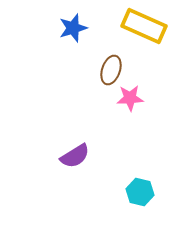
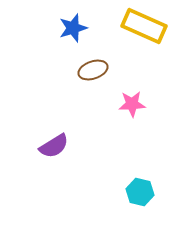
brown ellipse: moved 18 px left; rotated 52 degrees clockwise
pink star: moved 2 px right, 6 px down
purple semicircle: moved 21 px left, 10 px up
